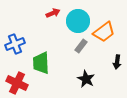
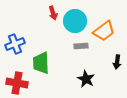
red arrow: rotated 96 degrees clockwise
cyan circle: moved 3 px left
orange trapezoid: moved 1 px up
gray rectangle: rotated 48 degrees clockwise
red cross: rotated 15 degrees counterclockwise
